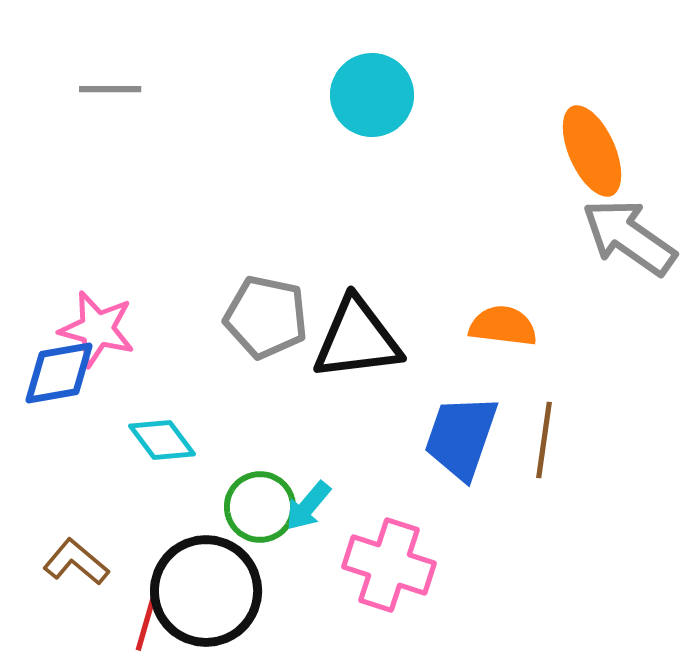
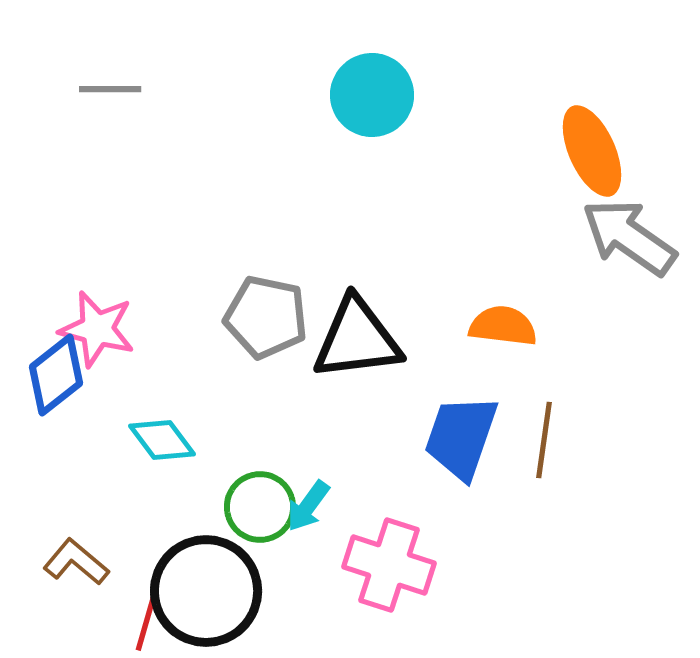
blue diamond: moved 3 px left, 2 px down; rotated 28 degrees counterclockwise
cyan arrow: rotated 4 degrees counterclockwise
